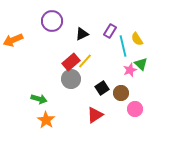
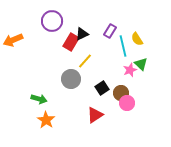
red rectangle: moved 20 px up; rotated 18 degrees counterclockwise
pink circle: moved 8 px left, 6 px up
